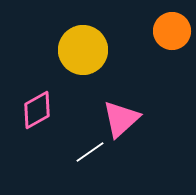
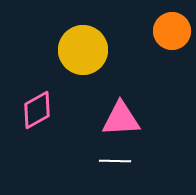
pink triangle: rotated 39 degrees clockwise
white line: moved 25 px right, 9 px down; rotated 36 degrees clockwise
